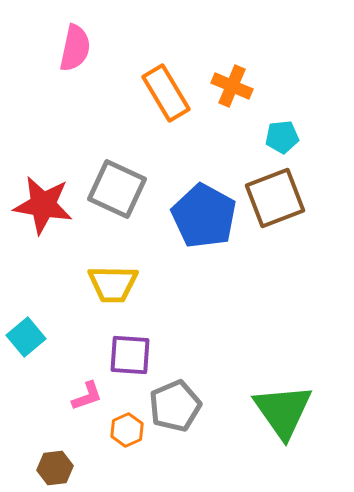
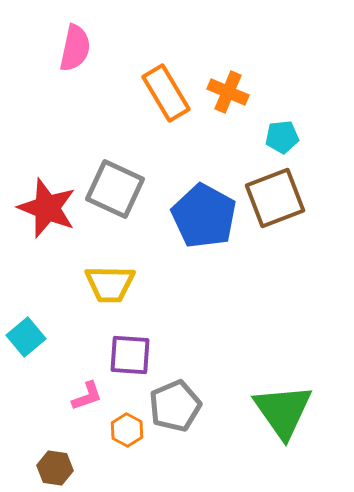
orange cross: moved 4 px left, 6 px down
gray square: moved 2 px left
red star: moved 4 px right, 3 px down; rotated 12 degrees clockwise
yellow trapezoid: moved 3 px left
orange hexagon: rotated 8 degrees counterclockwise
brown hexagon: rotated 16 degrees clockwise
